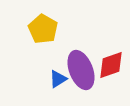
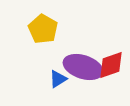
purple ellipse: moved 2 px right, 3 px up; rotated 51 degrees counterclockwise
